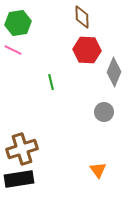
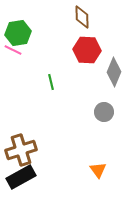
green hexagon: moved 10 px down
brown cross: moved 1 px left, 1 px down
black rectangle: moved 2 px right, 2 px up; rotated 20 degrees counterclockwise
